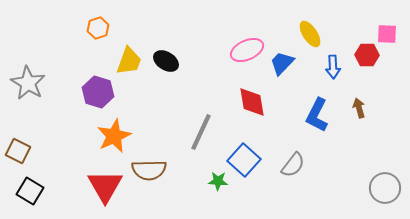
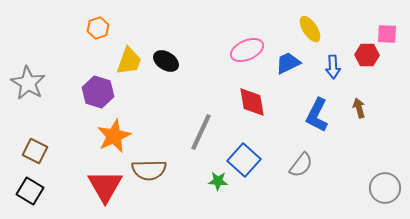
yellow ellipse: moved 5 px up
blue trapezoid: moved 6 px right; rotated 20 degrees clockwise
brown square: moved 17 px right
gray semicircle: moved 8 px right
